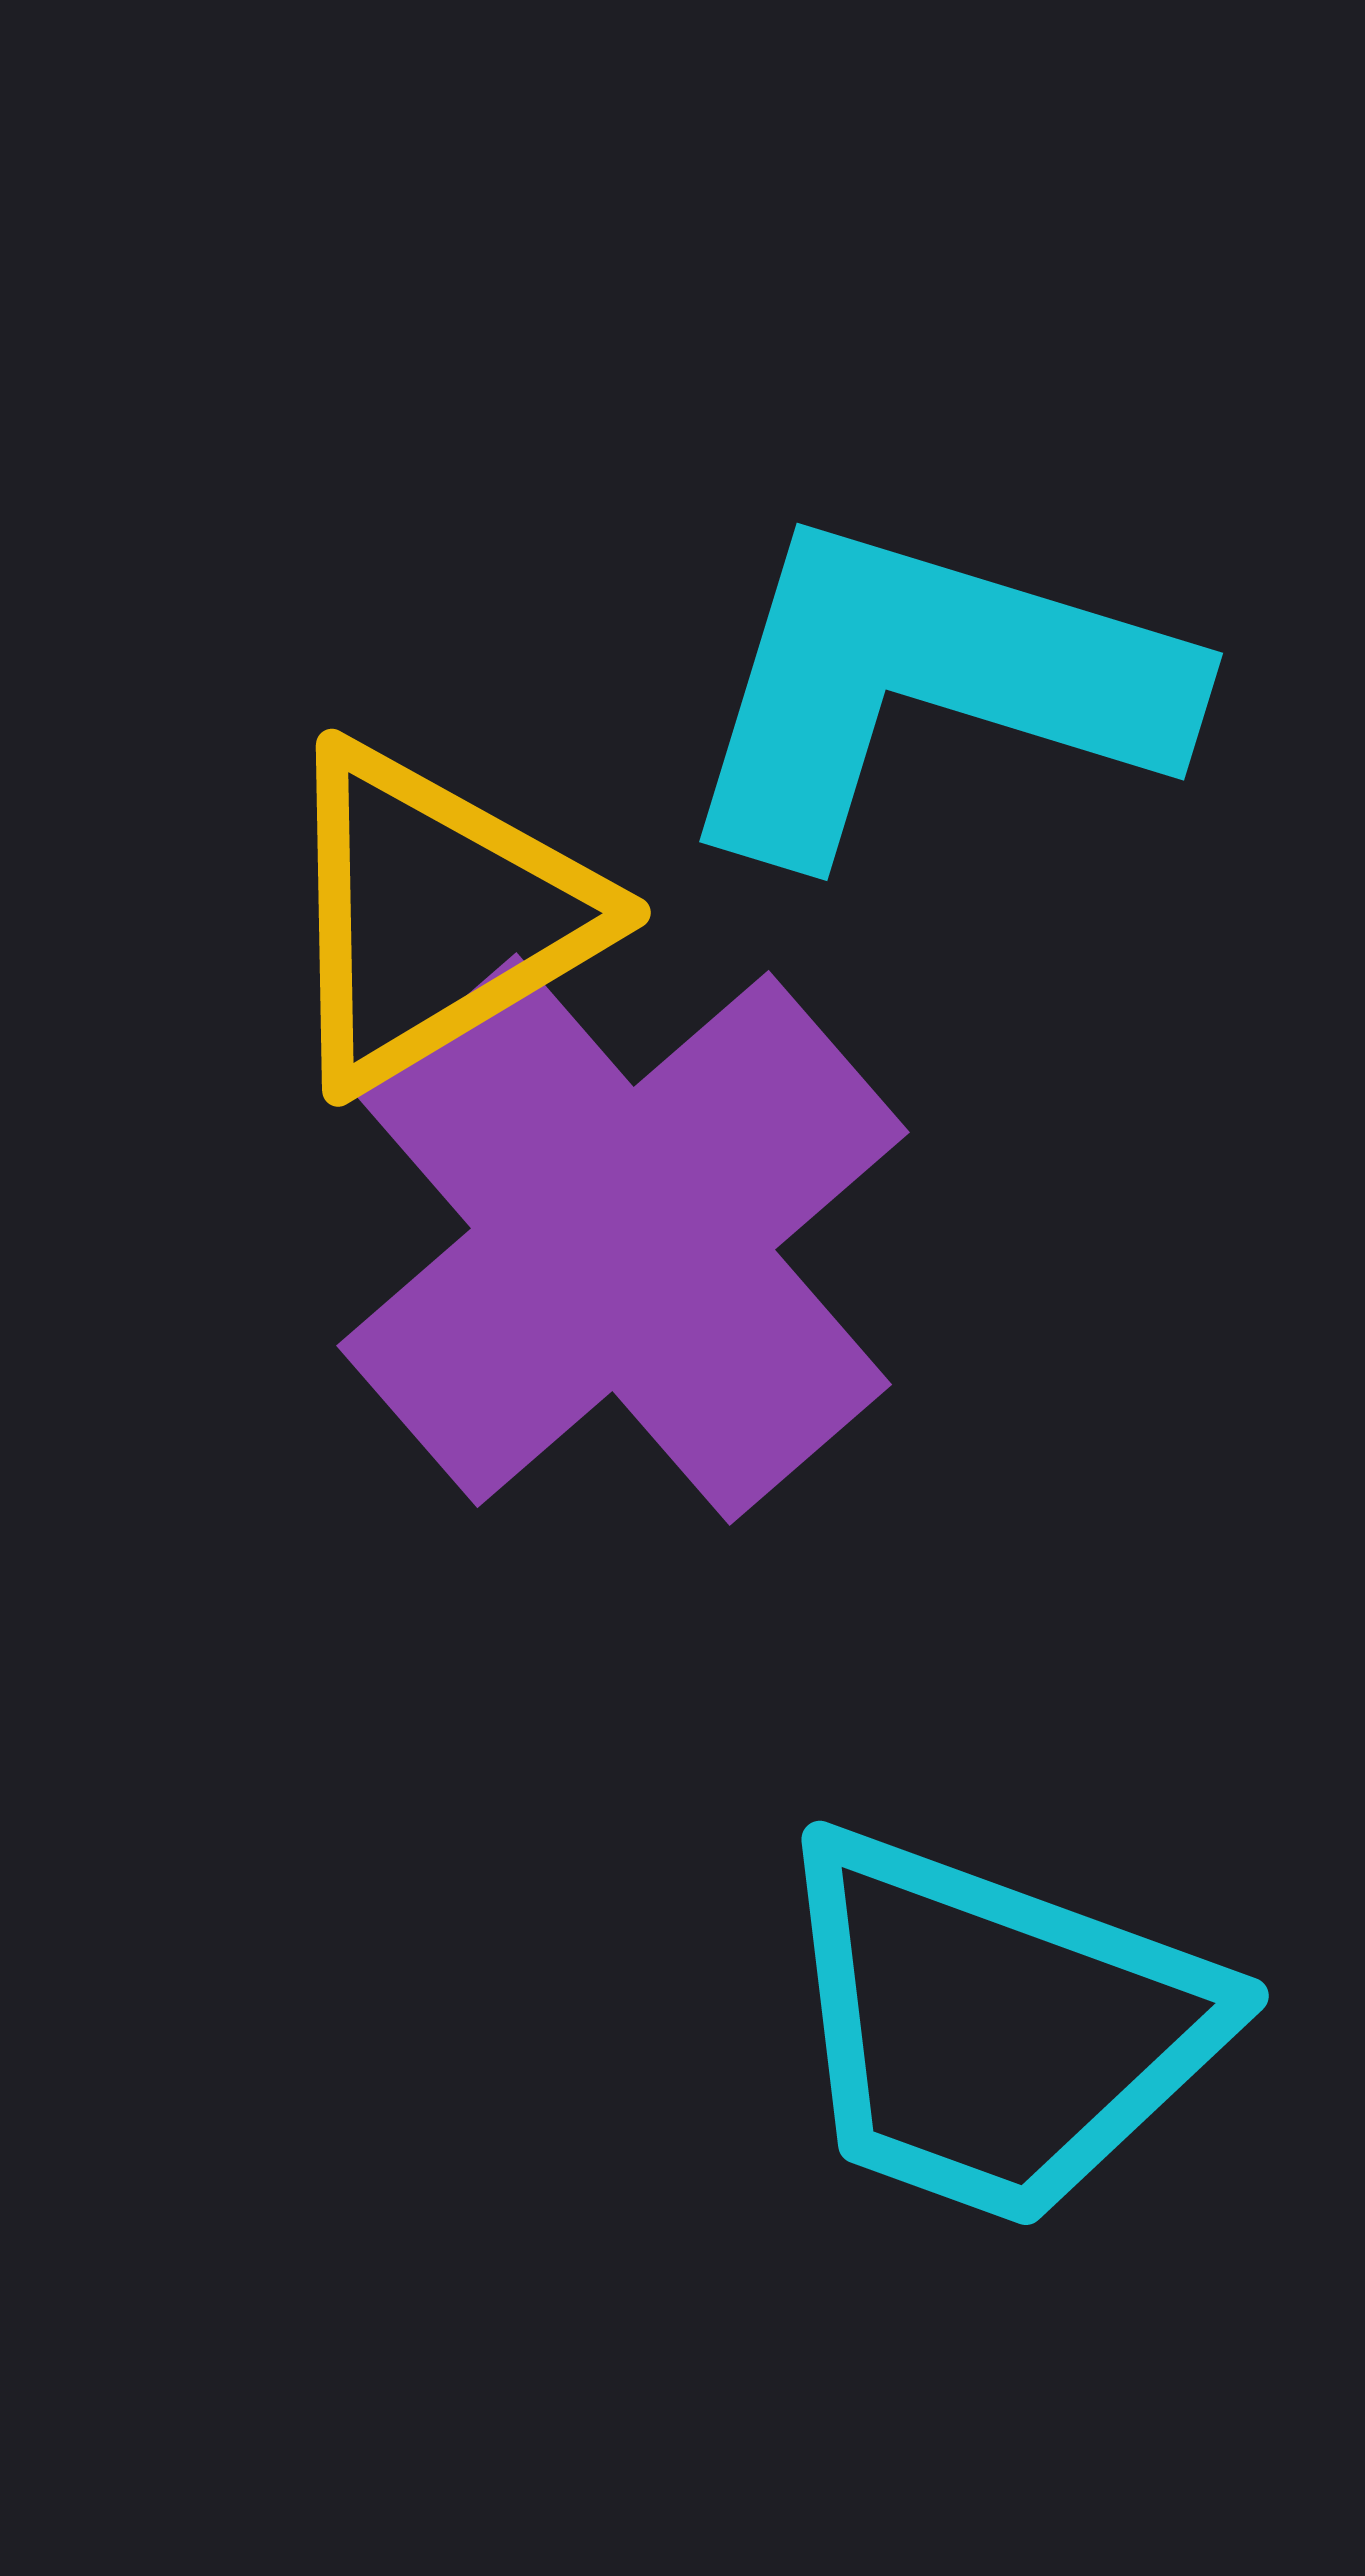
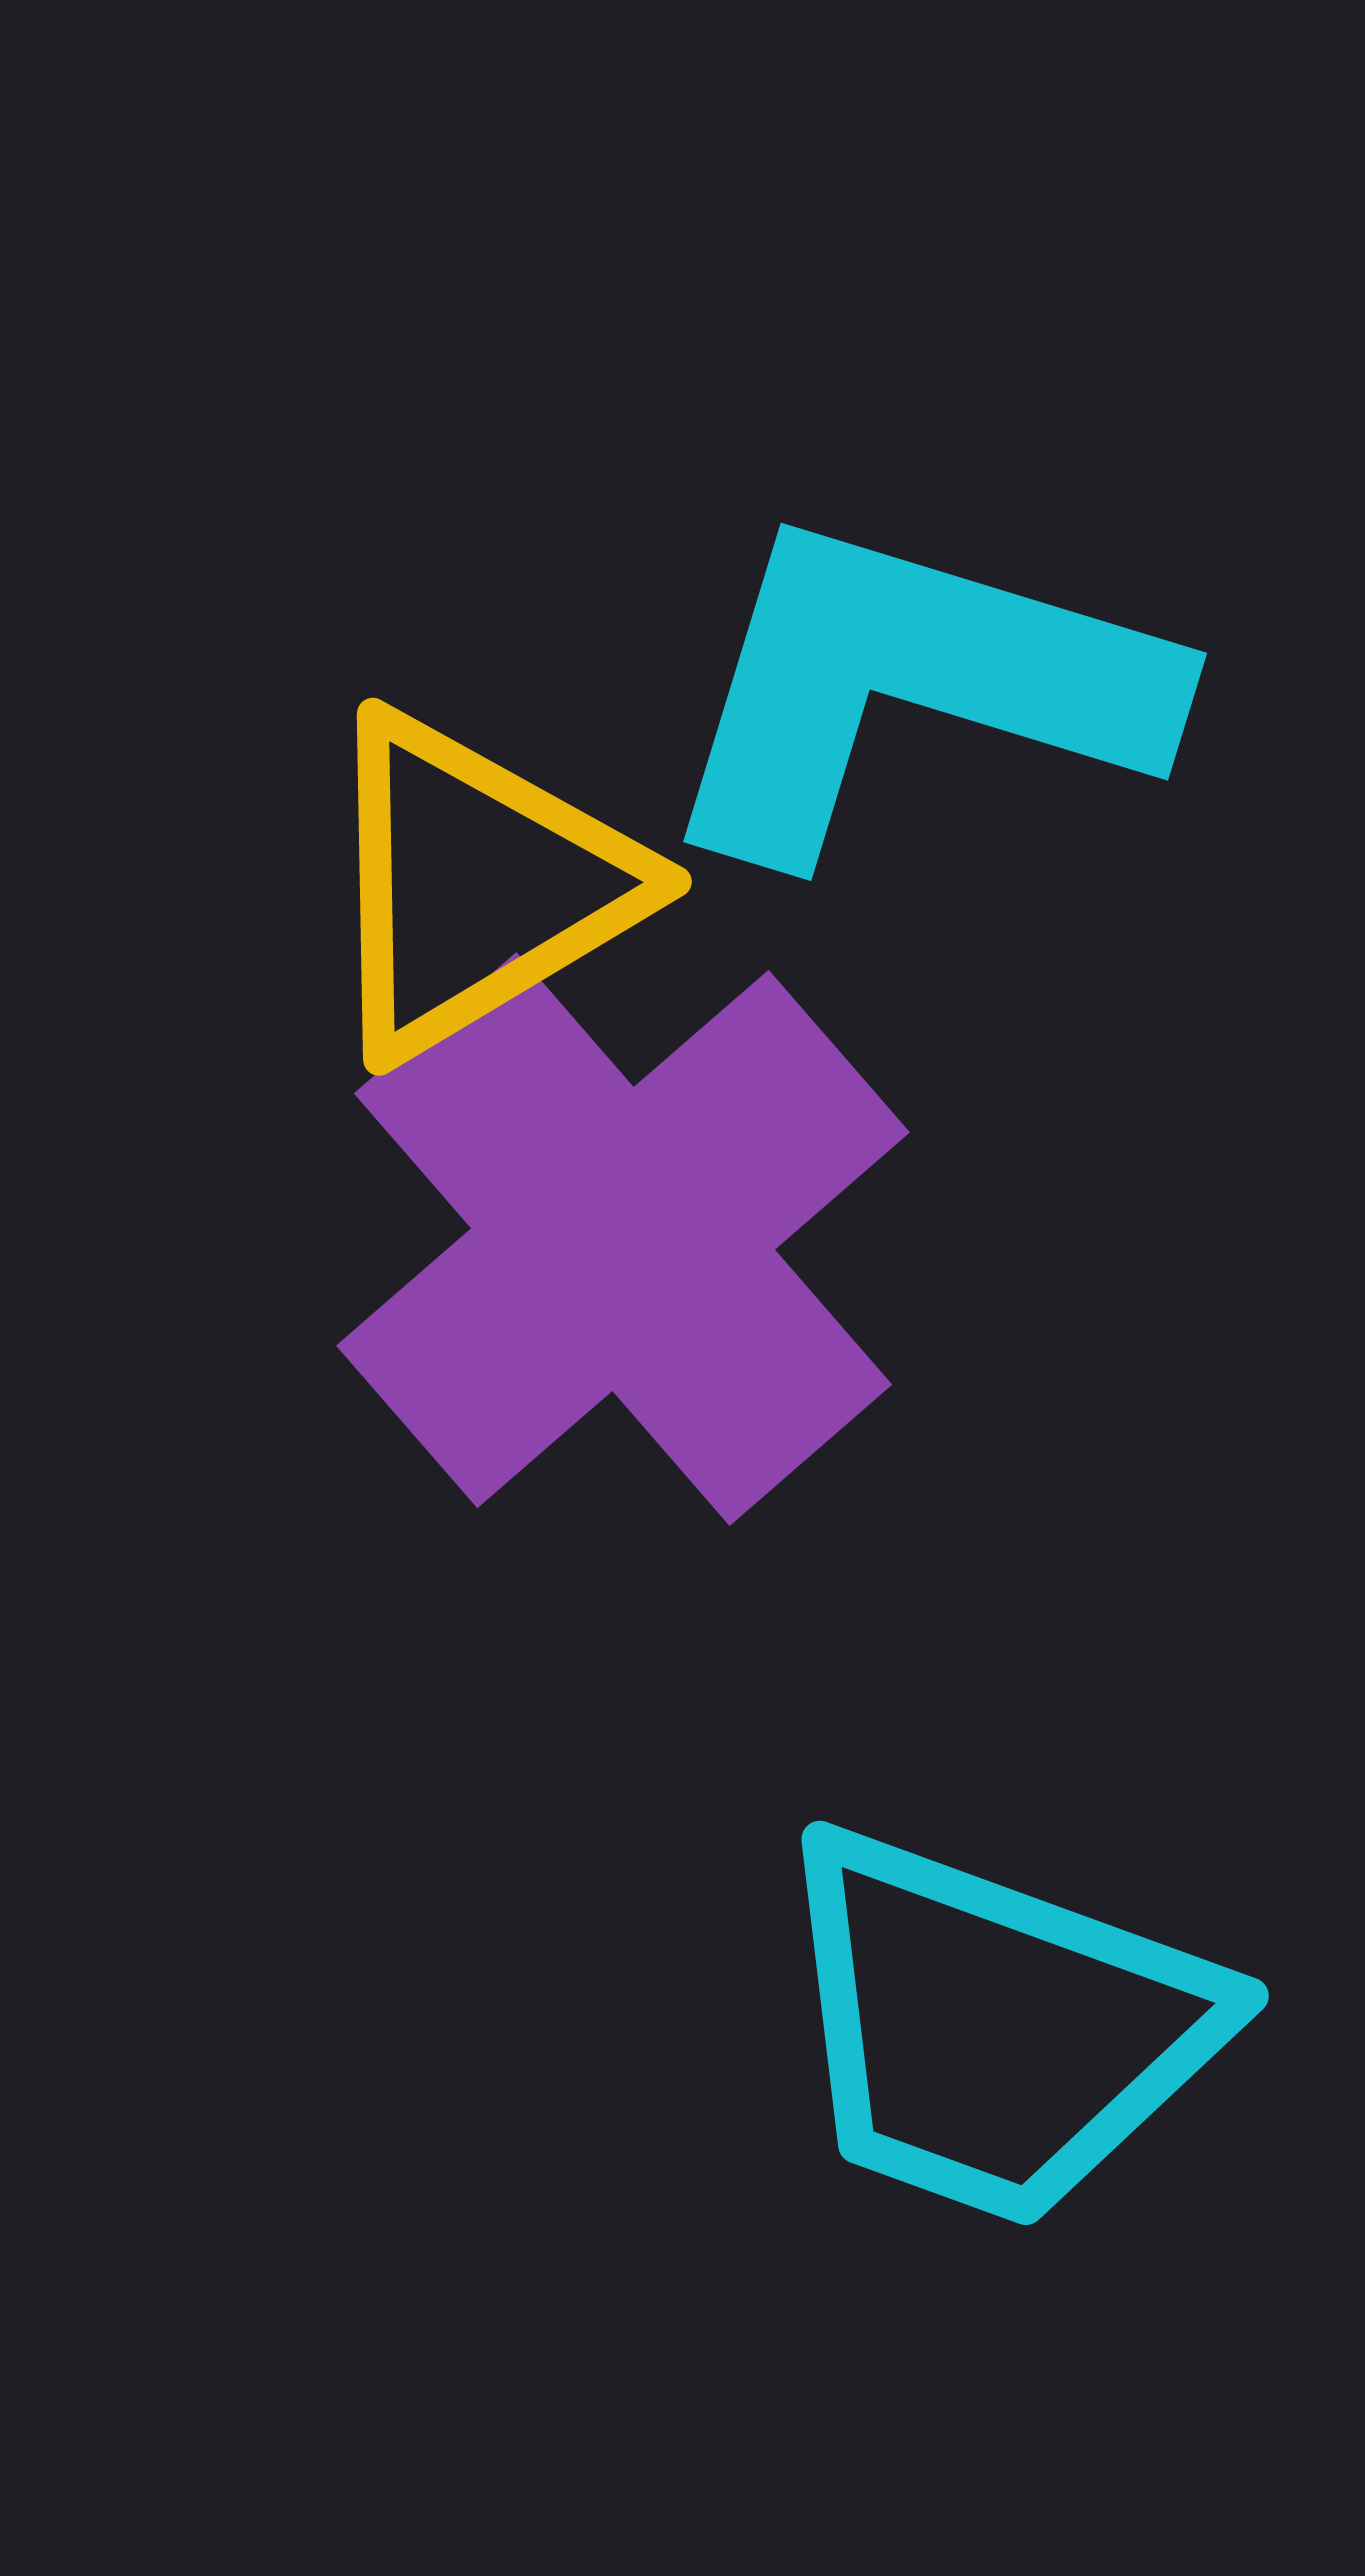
cyan L-shape: moved 16 px left
yellow triangle: moved 41 px right, 31 px up
